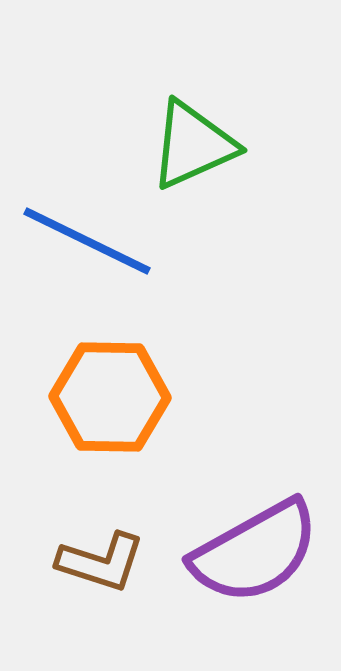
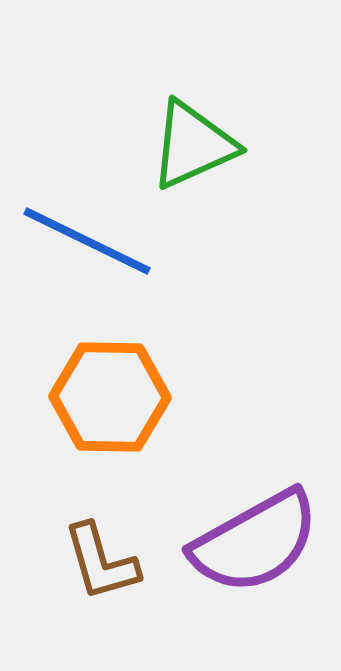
purple semicircle: moved 10 px up
brown L-shape: rotated 56 degrees clockwise
